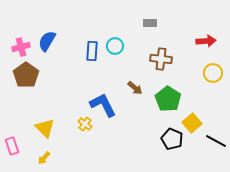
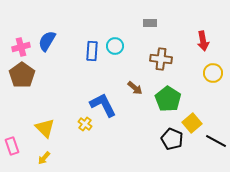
red arrow: moved 3 px left; rotated 84 degrees clockwise
brown pentagon: moved 4 px left
